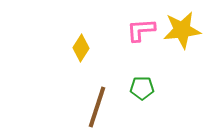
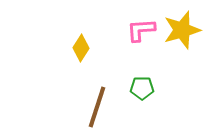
yellow star: rotated 9 degrees counterclockwise
